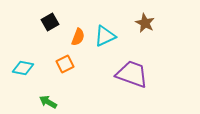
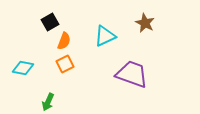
orange semicircle: moved 14 px left, 4 px down
green arrow: rotated 96 degrees counterclockwise
